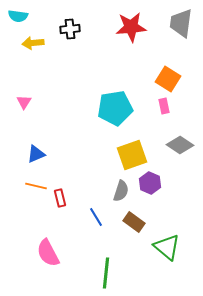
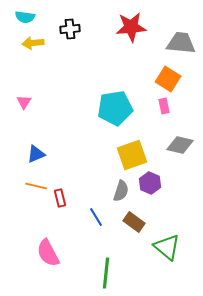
cyan semicircle: moved 7 px right, 1 px down
gray trapezoid: moved 20 px down; rotated 88 degrees clockwise
gray diamond: rotated 20 degrees counterclockwise
